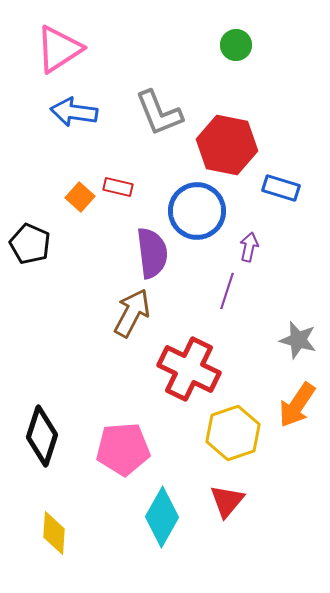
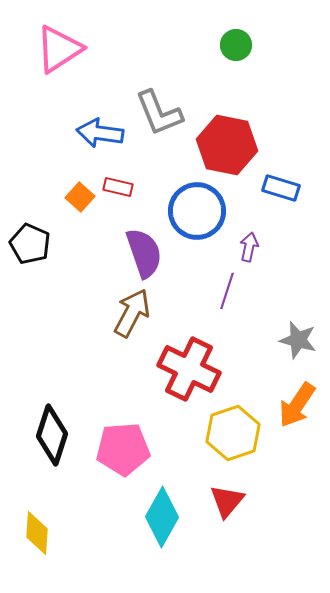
blue arrow: moved 26 px right, 21 px down
purple semicircle: moved 8 px left; rotated 12 degrees counterclockwise
black diamond: moved 10 px right, 1 px up
yellow diamond: moved 17 px left
